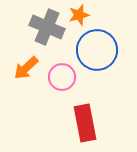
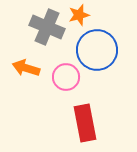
orange arrow: rotated 60 degrees clockwise
pink circle: moved 4 px right
